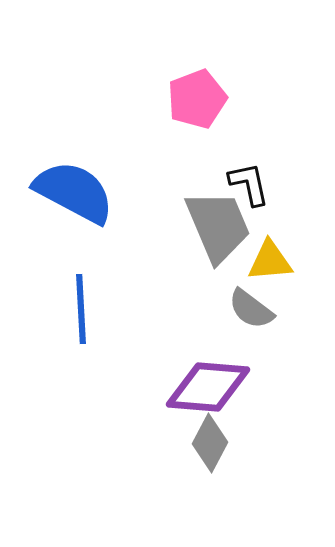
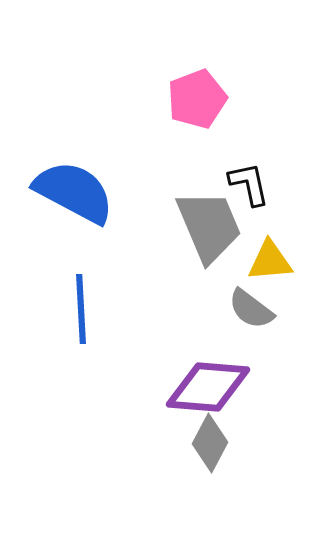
gray trapezoid: moved 9 px left
